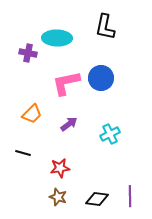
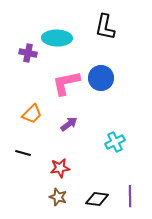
cyan cross: moved 5 px right, 8 px down
